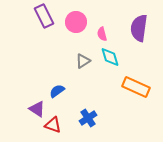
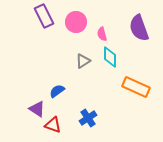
purple semicircle: rotated 28 degrees counterclockwise
cyan diamond: rotated 15 degrees clockwise
